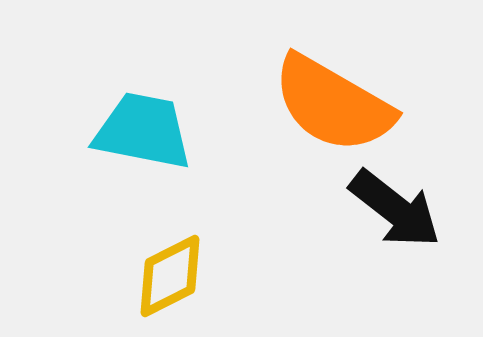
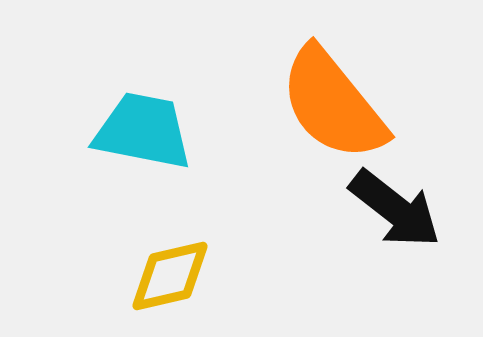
orange semicircle: rotated 21 degrees clockwise
yellow diamond: rotated 14 degrees clockwise
